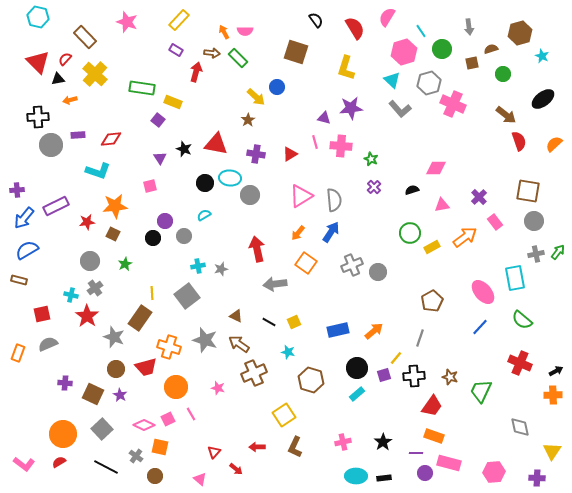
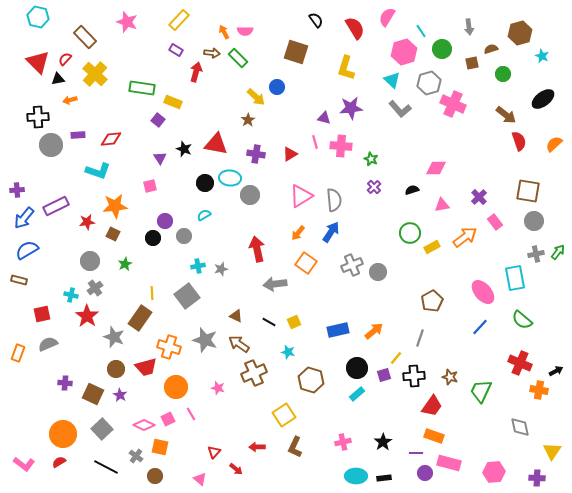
orange cross at (553, 395): moved 14 px left, 5 px up; rotated 12 degrees clockwise
